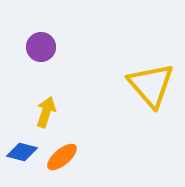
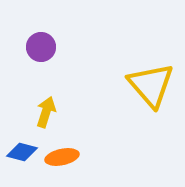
orange ellipse: rotated 28 degrees clockwise
